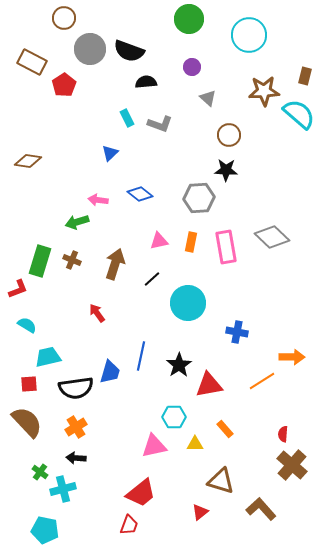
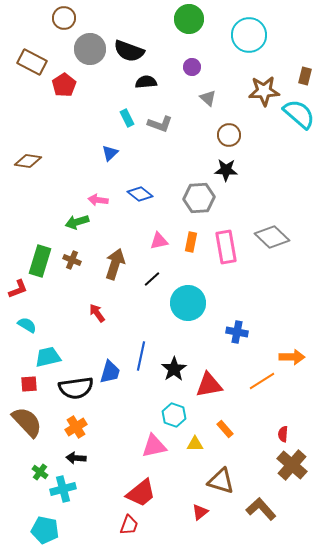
black star at (179, 365): moved 5 px left, 4 px down
cyan hexagon at (174, 417): moved 2 px up; rotated 20 degrees clockwise
